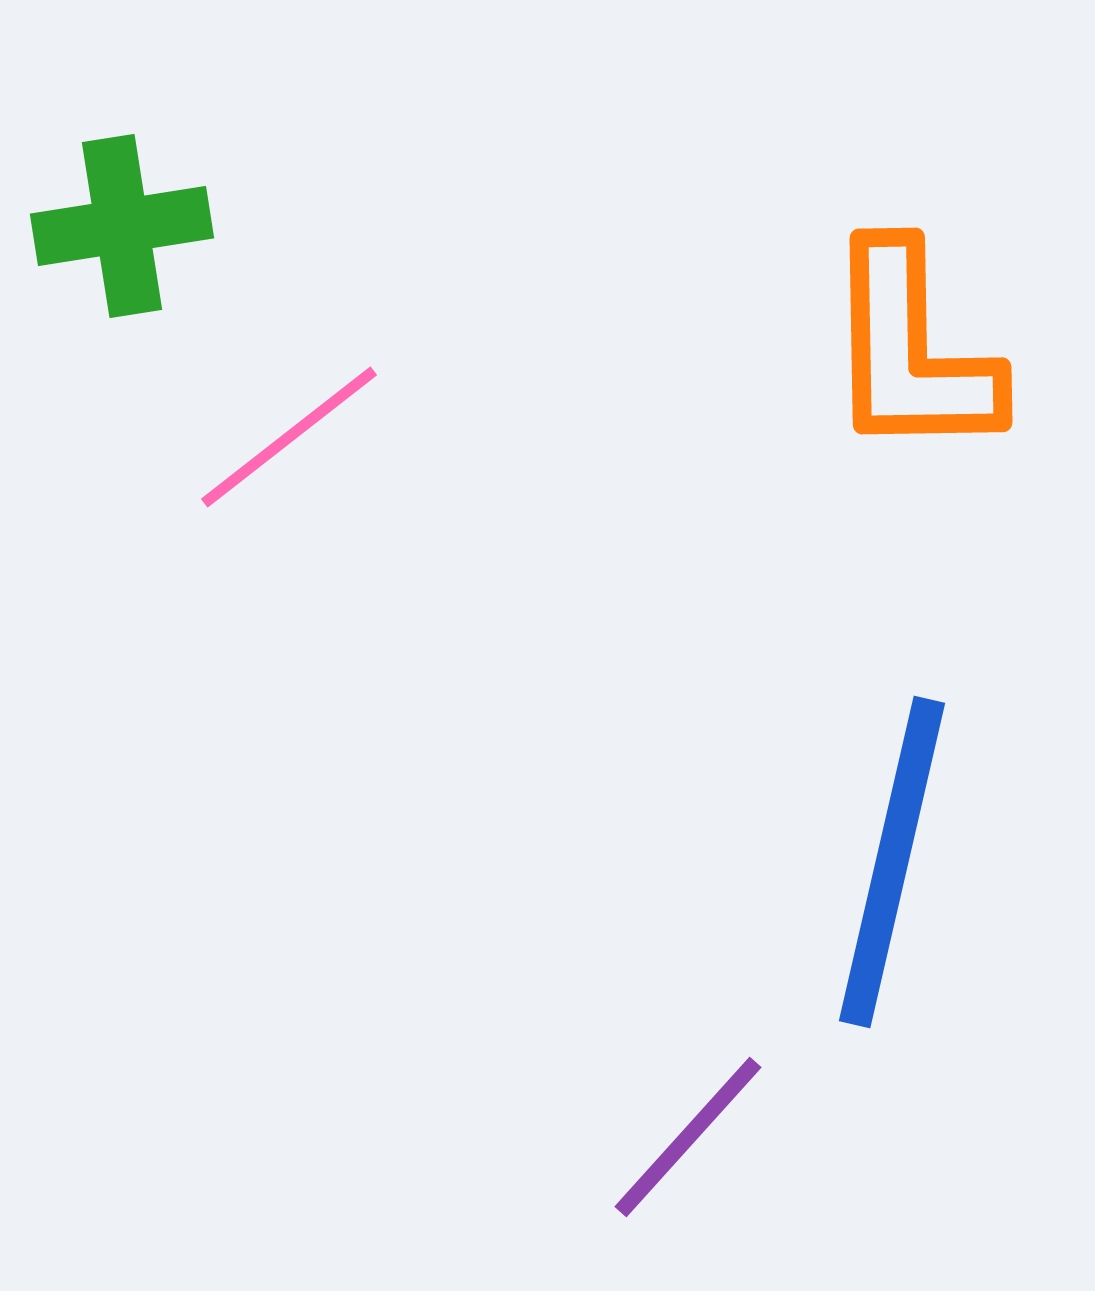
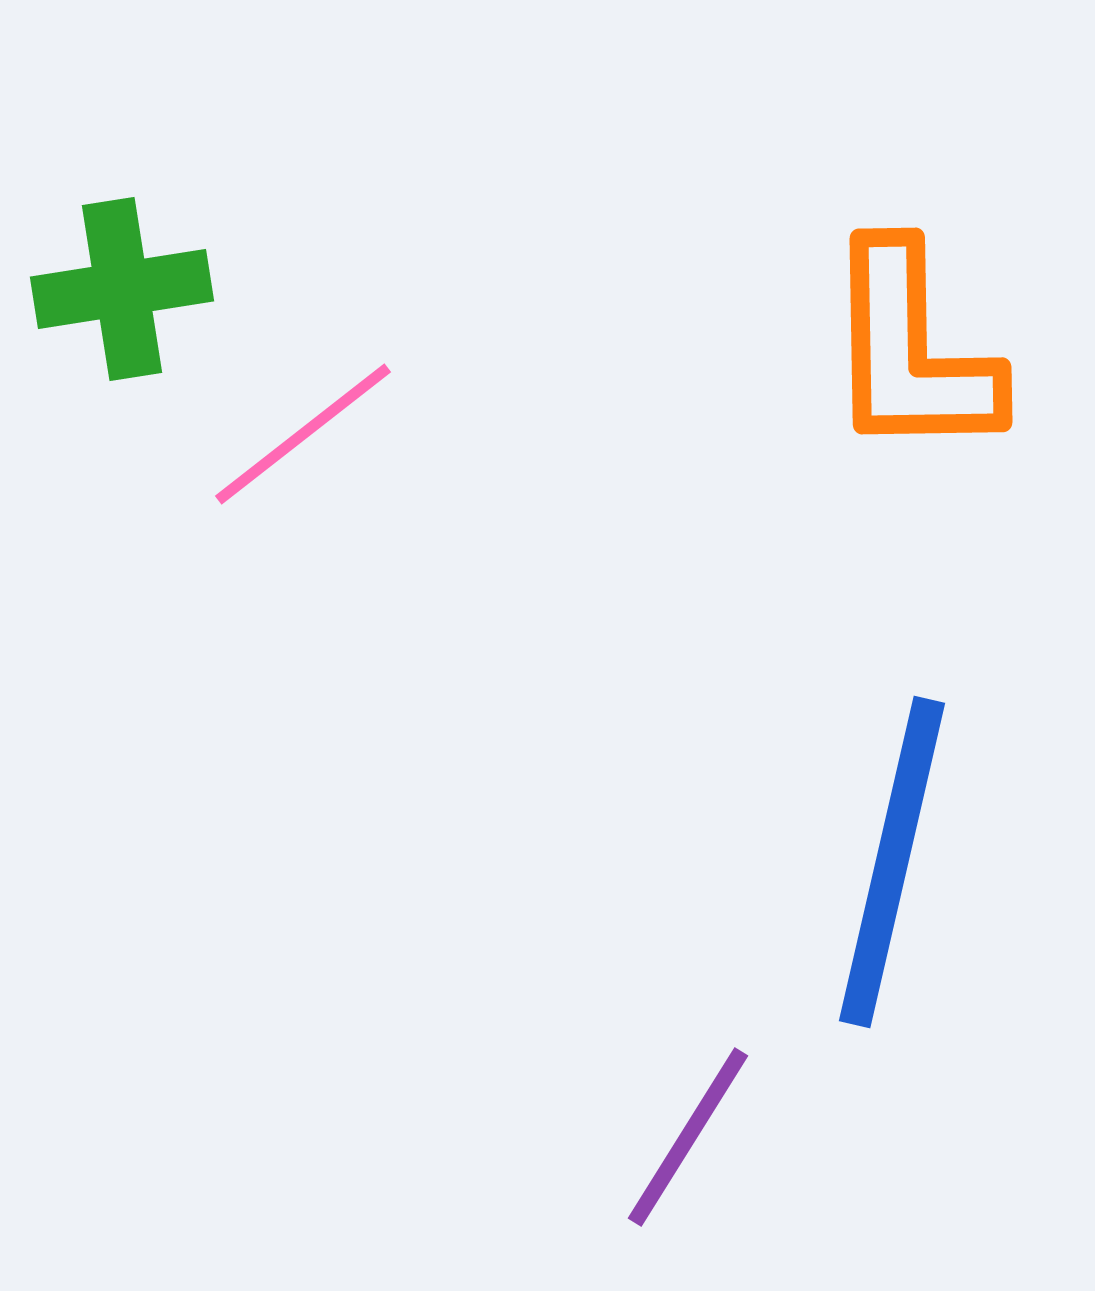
green cross: moved 63 px down
pink line: moved 14 px right, 3 px up
purple line: rotated 10 degrees counterclockwise
